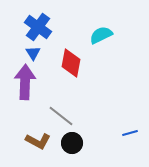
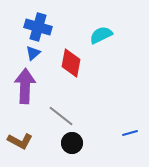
blue cross: rotated 20 degrees counterclockwise
blue triangle: rotated 21 degrees clockwise
purple arrow: moved 4 px down
brown L-shape: moved 18 px left
